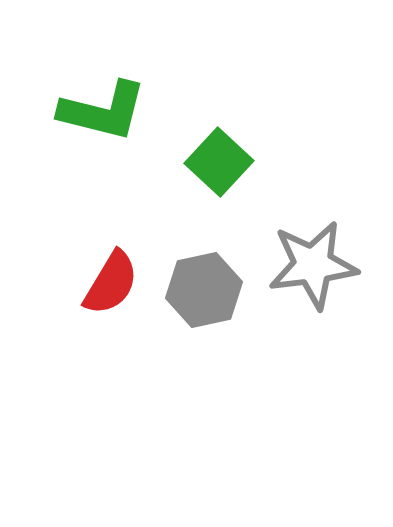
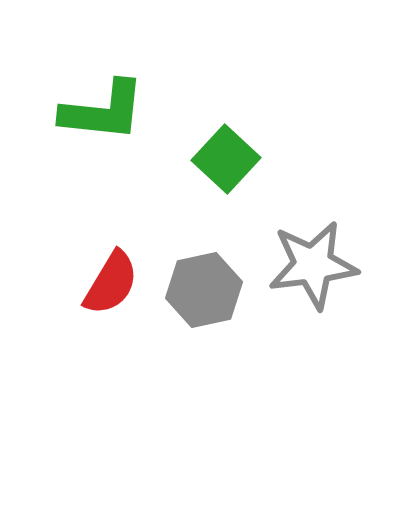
green L-shape: rotated 8 degrees counterclockwise
green square: moved 7 px right, 3 px up
